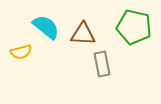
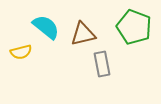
green pentagon: rotated 8 degrees clockwise
brown triangle: rotated 16 degrees counterclockwise
